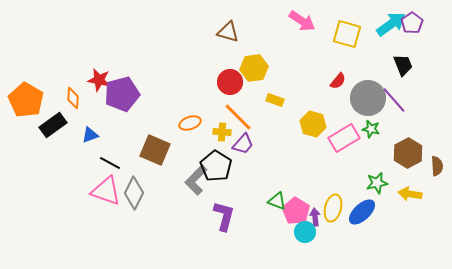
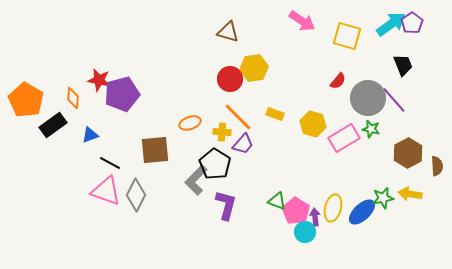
yellow square at (347, 34): moved 2 px down
red circle at (230, 82): moved 3 px up
yellow rectangle at (275, 100): moved 14 px down
brown square at (155, 150): rotated 28 degrees counterclockwise
black pentagon at (216, 166): moved 1 px left, 2 px up
green star at (377, 183): moved 6 px right, 15 px down
gray diamond at (134, 193): moved 2 px right, 2 px down
purple L-shape at (224, 216): moved 2 px right, 11 px up
